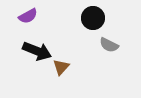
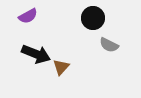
black arrow: moved 1 px left, 3 px down
